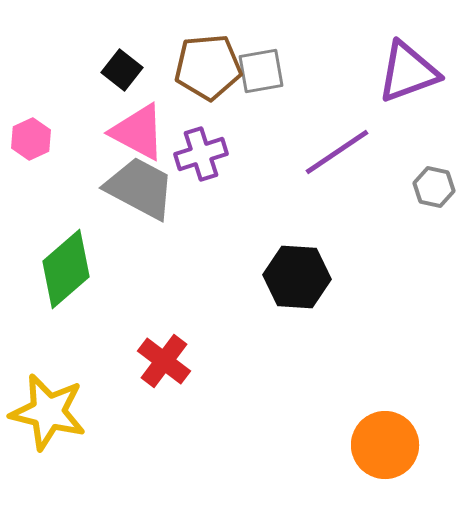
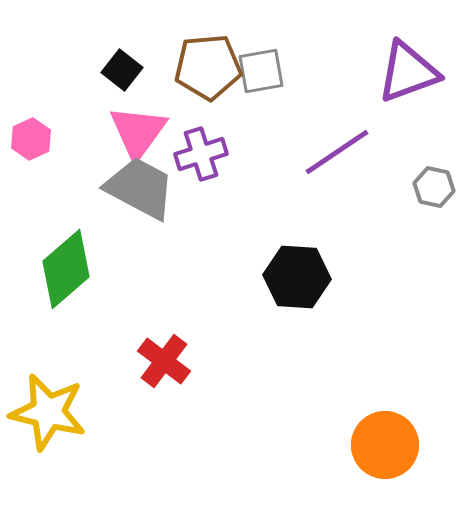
pink triangle: rotated 38 degrees clockwise
